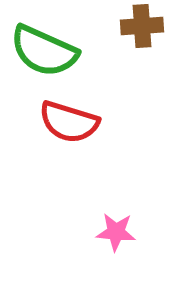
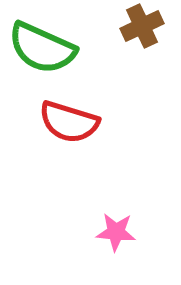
brown cross: rotated 21 degrees counterclockwise
green semicircle: moved 2 px left, 3 px up
